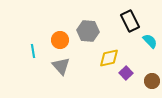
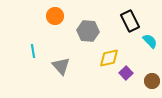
orange circle: moved 5 px left, 24 px up
